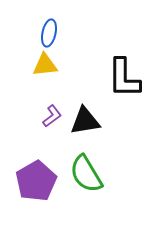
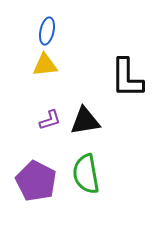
blue ellipse: moved 2 px left, 2 px up
black L-shape: moved 3 px right
purple L-shape: moved 2 px left, 4 px down; rotated 20 degrees clockwise
green semicircle: rotated 21 degrees clockwise
purple pentagon: rotated 15 degrees counterclockwise
